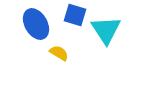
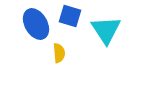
blue square: moved 5 px left, 1 px down
yellow semicircle: rotated 54 degrees clockwise
